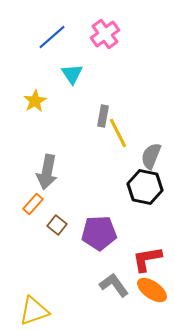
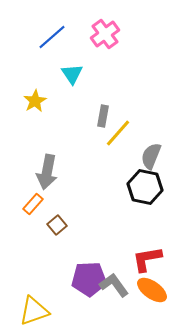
yellow line: rotated 68 degrees clockwise
brown square: rotated 12 degrees clockwise
purple pentagon: moved 10 px left, 46 px down
